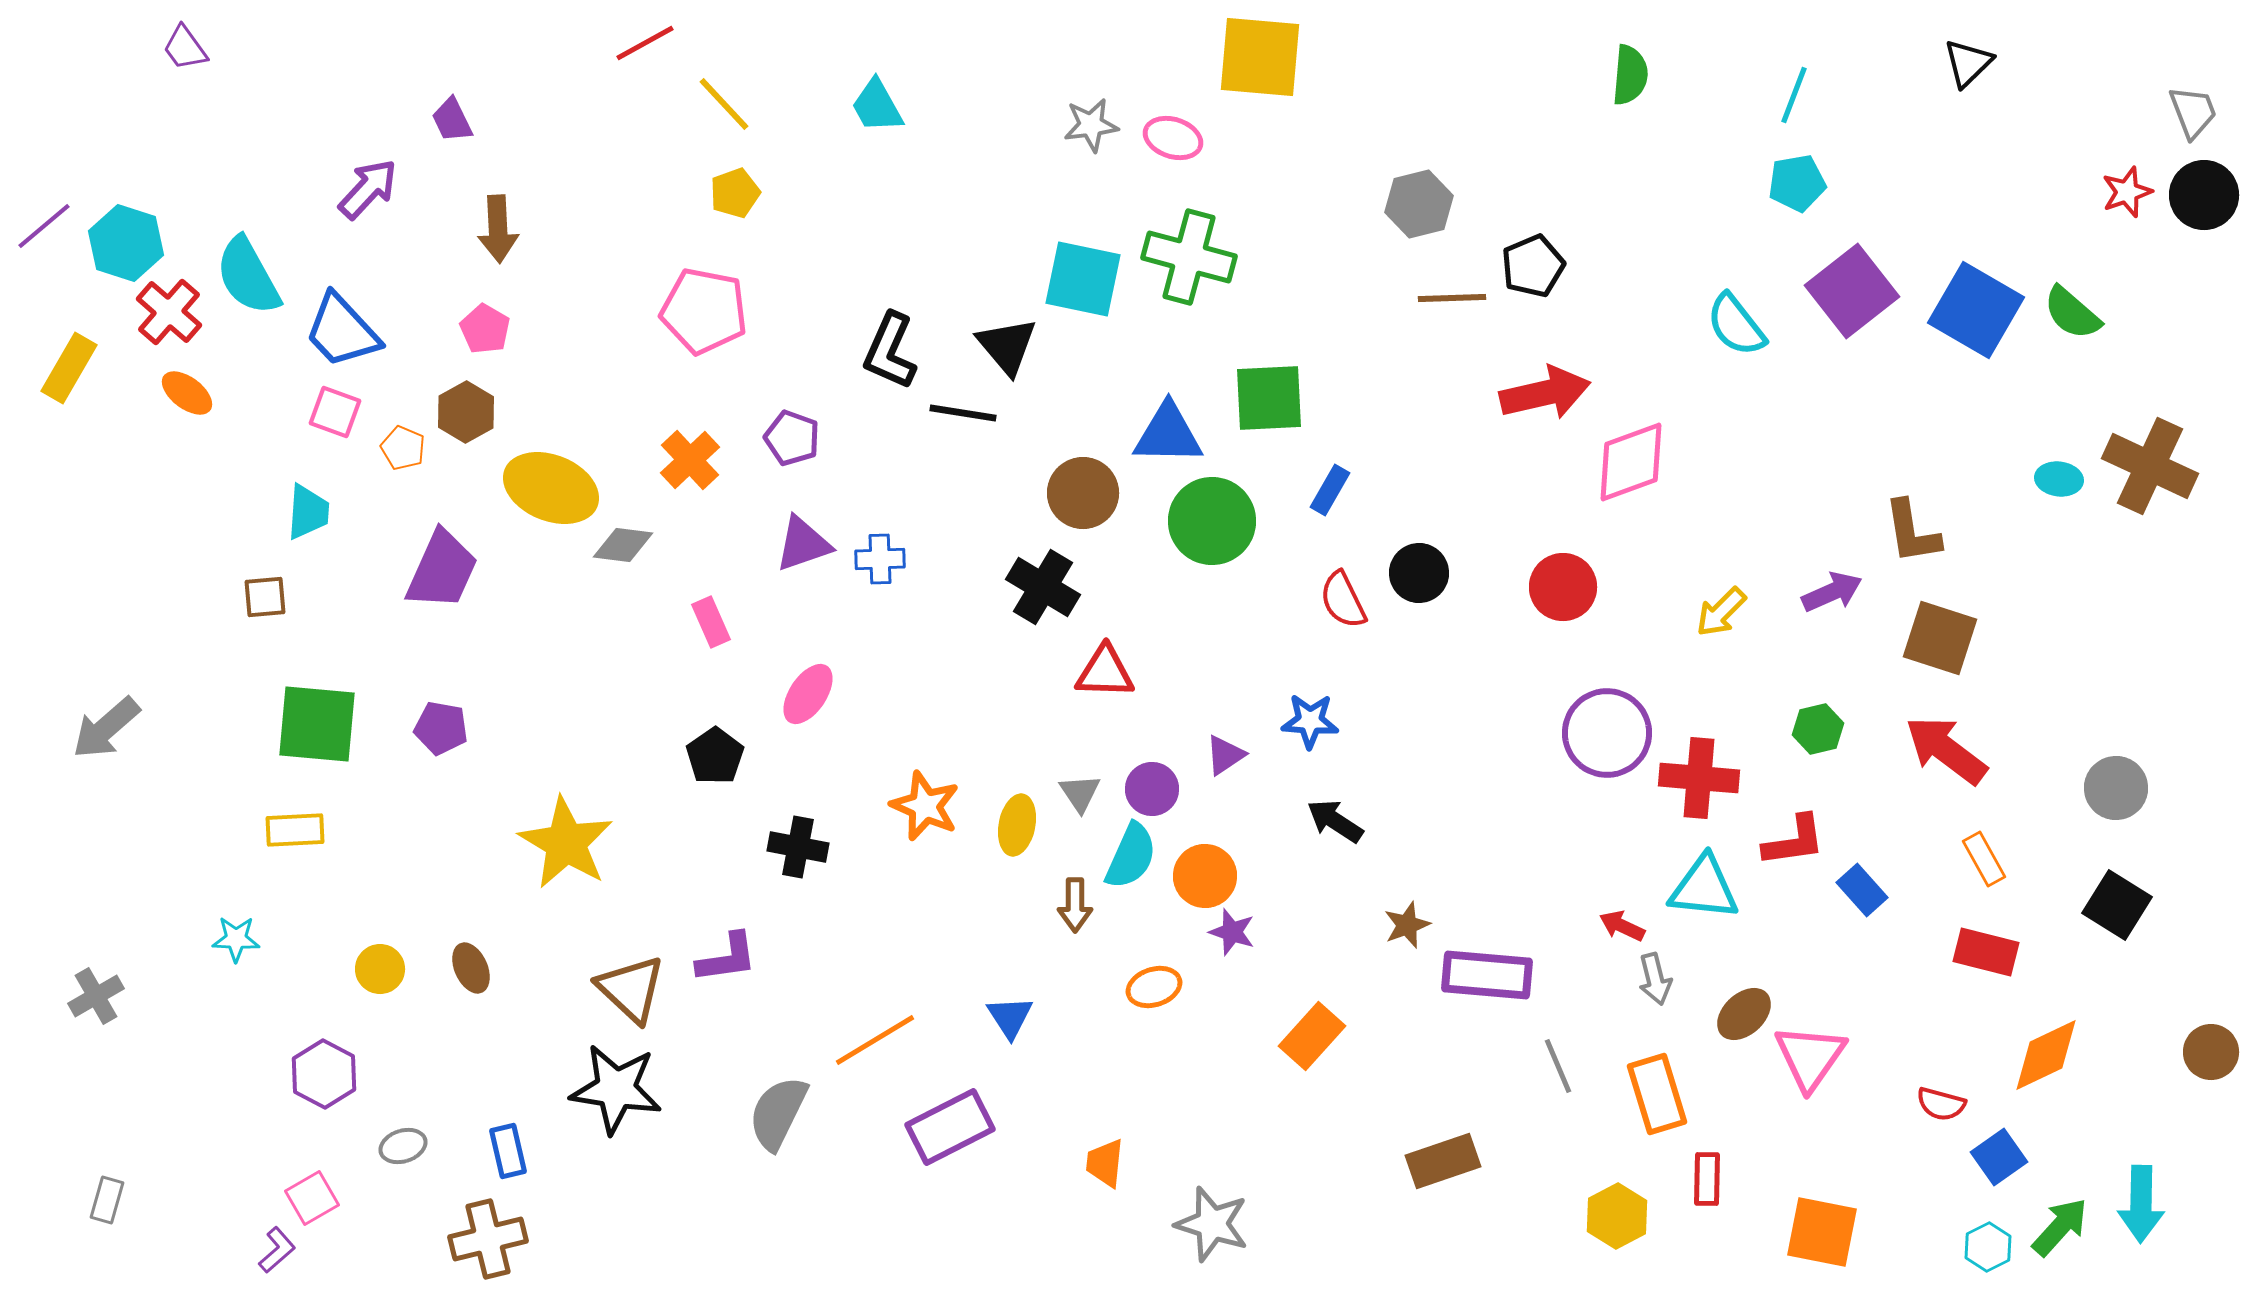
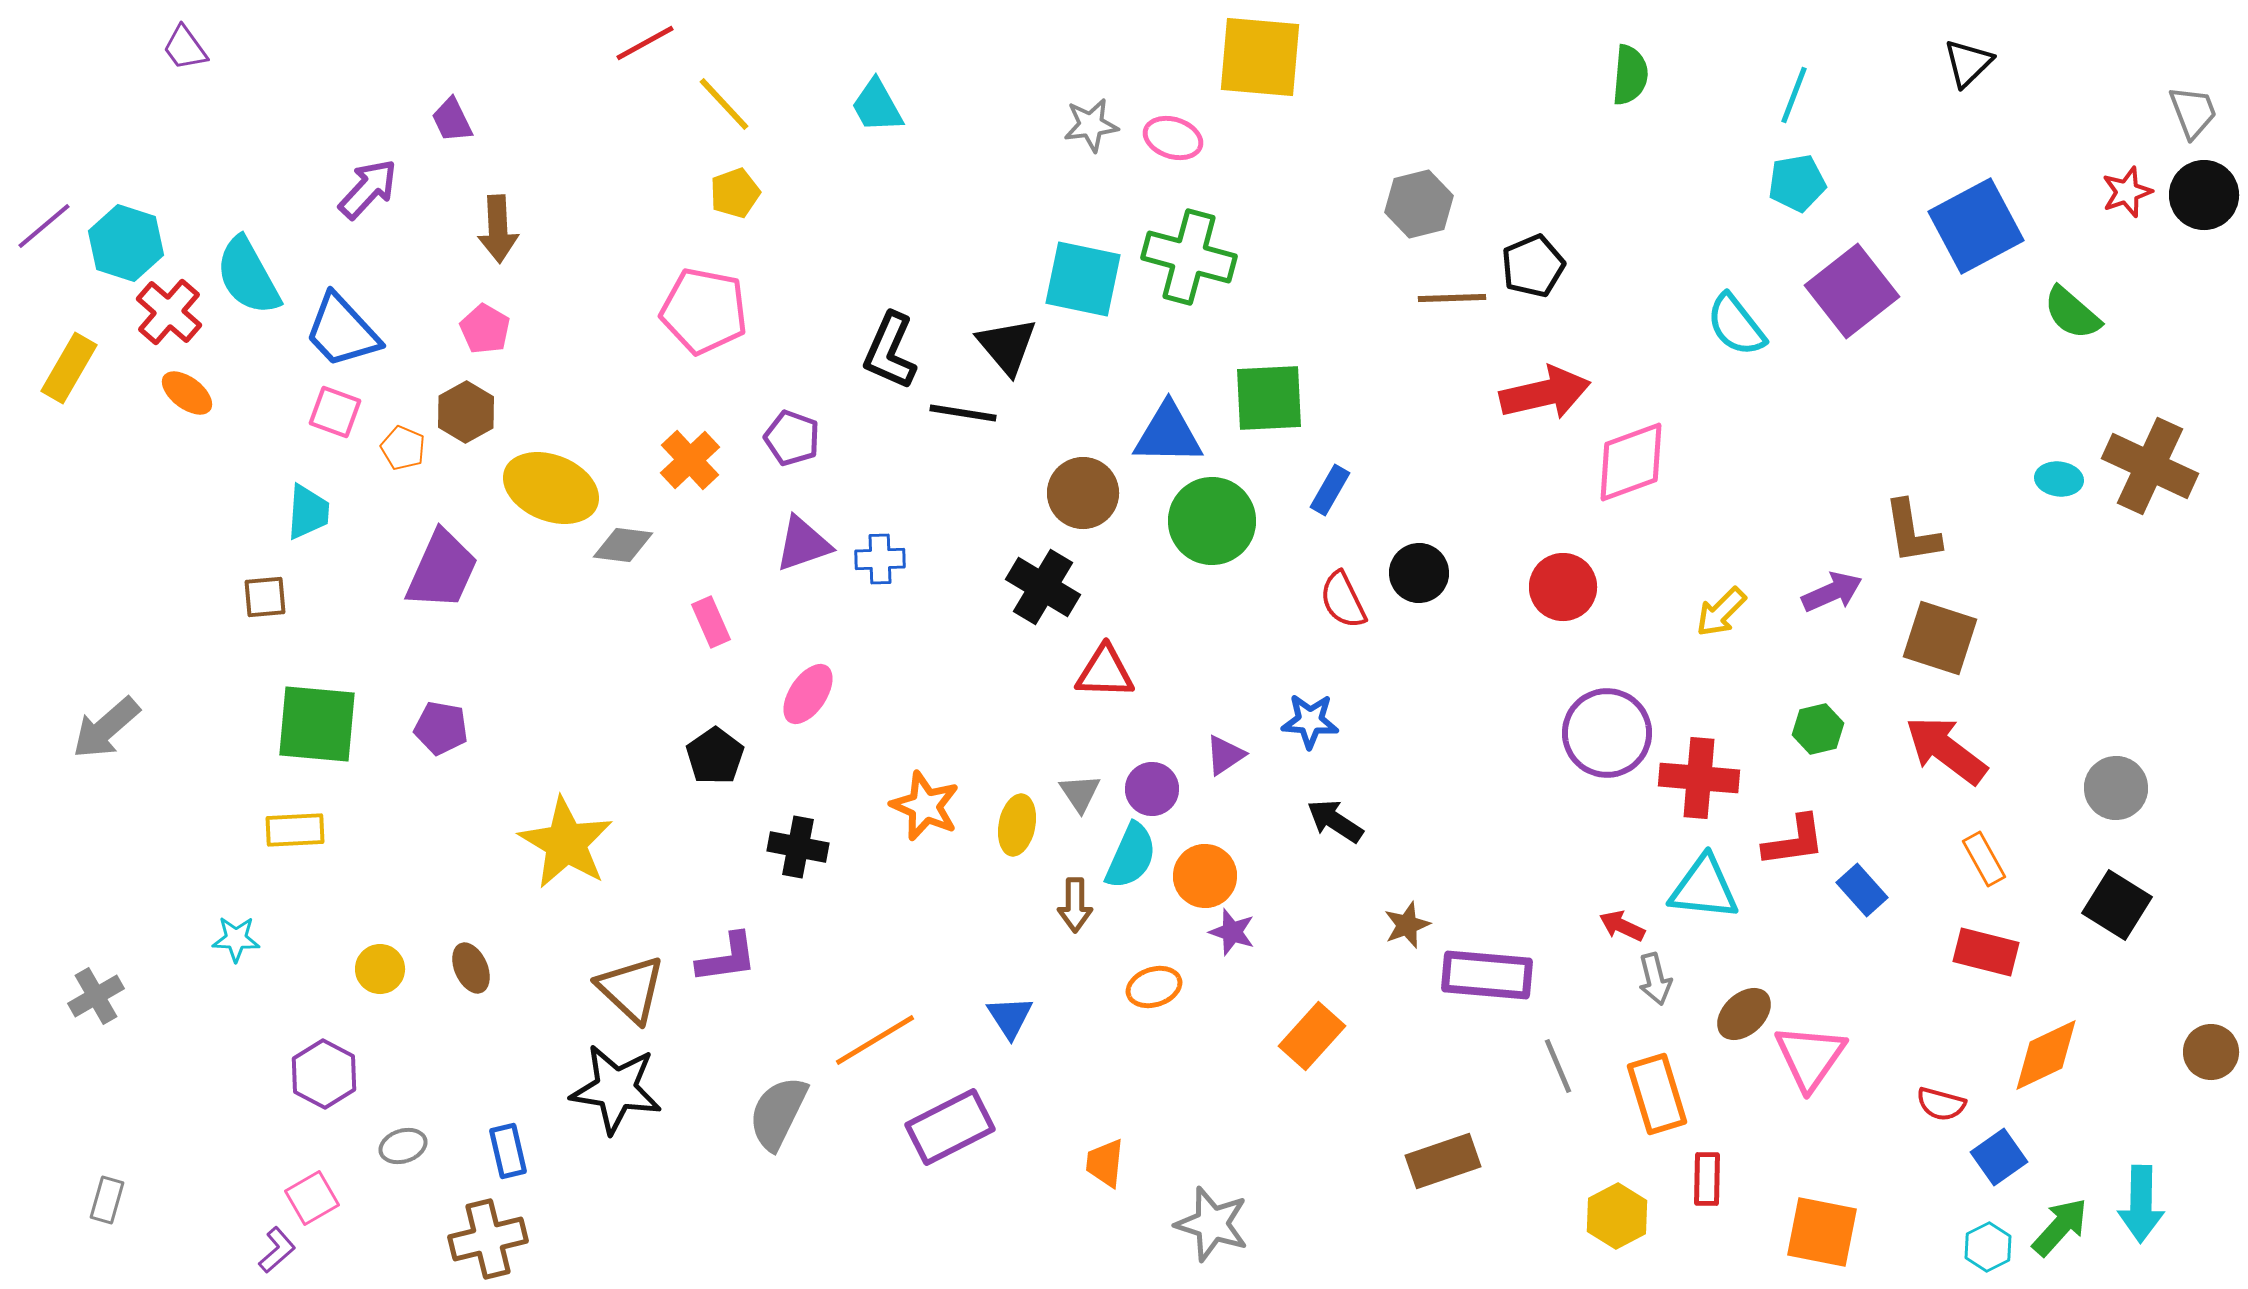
blue square at (1976, 310): moved 84 px up; rotated 32 degrees clockwise
